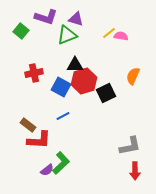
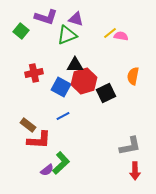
yellow line: moved 1 px right
orange semicircle: rotated 12 degrees counterclockwise
